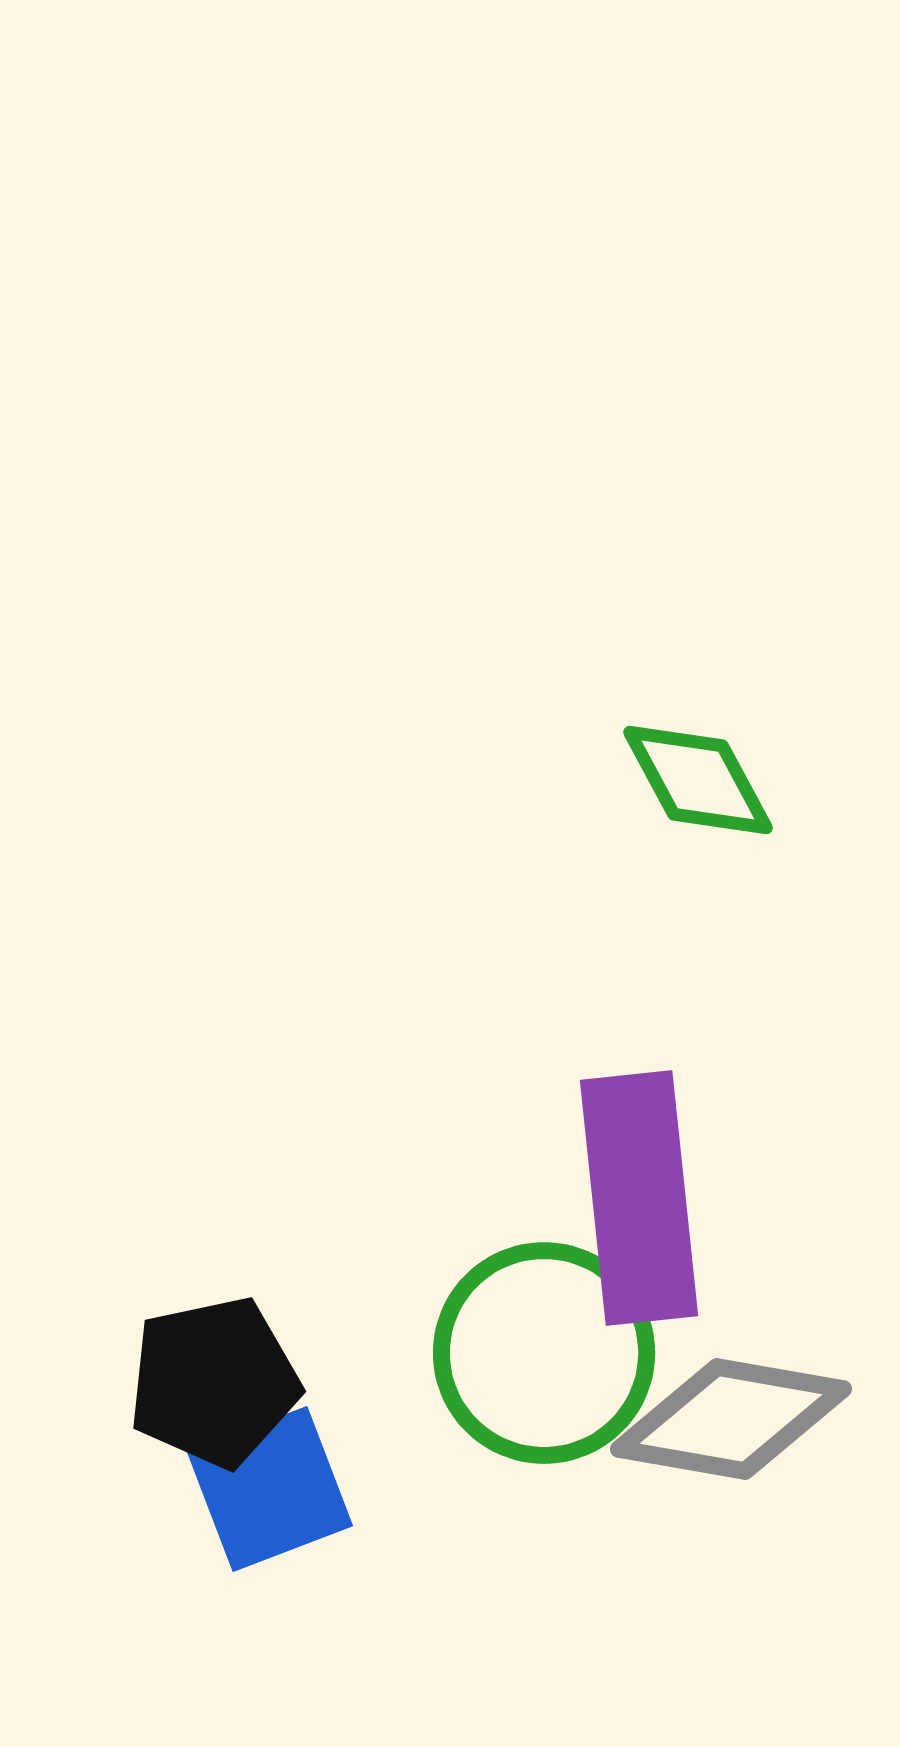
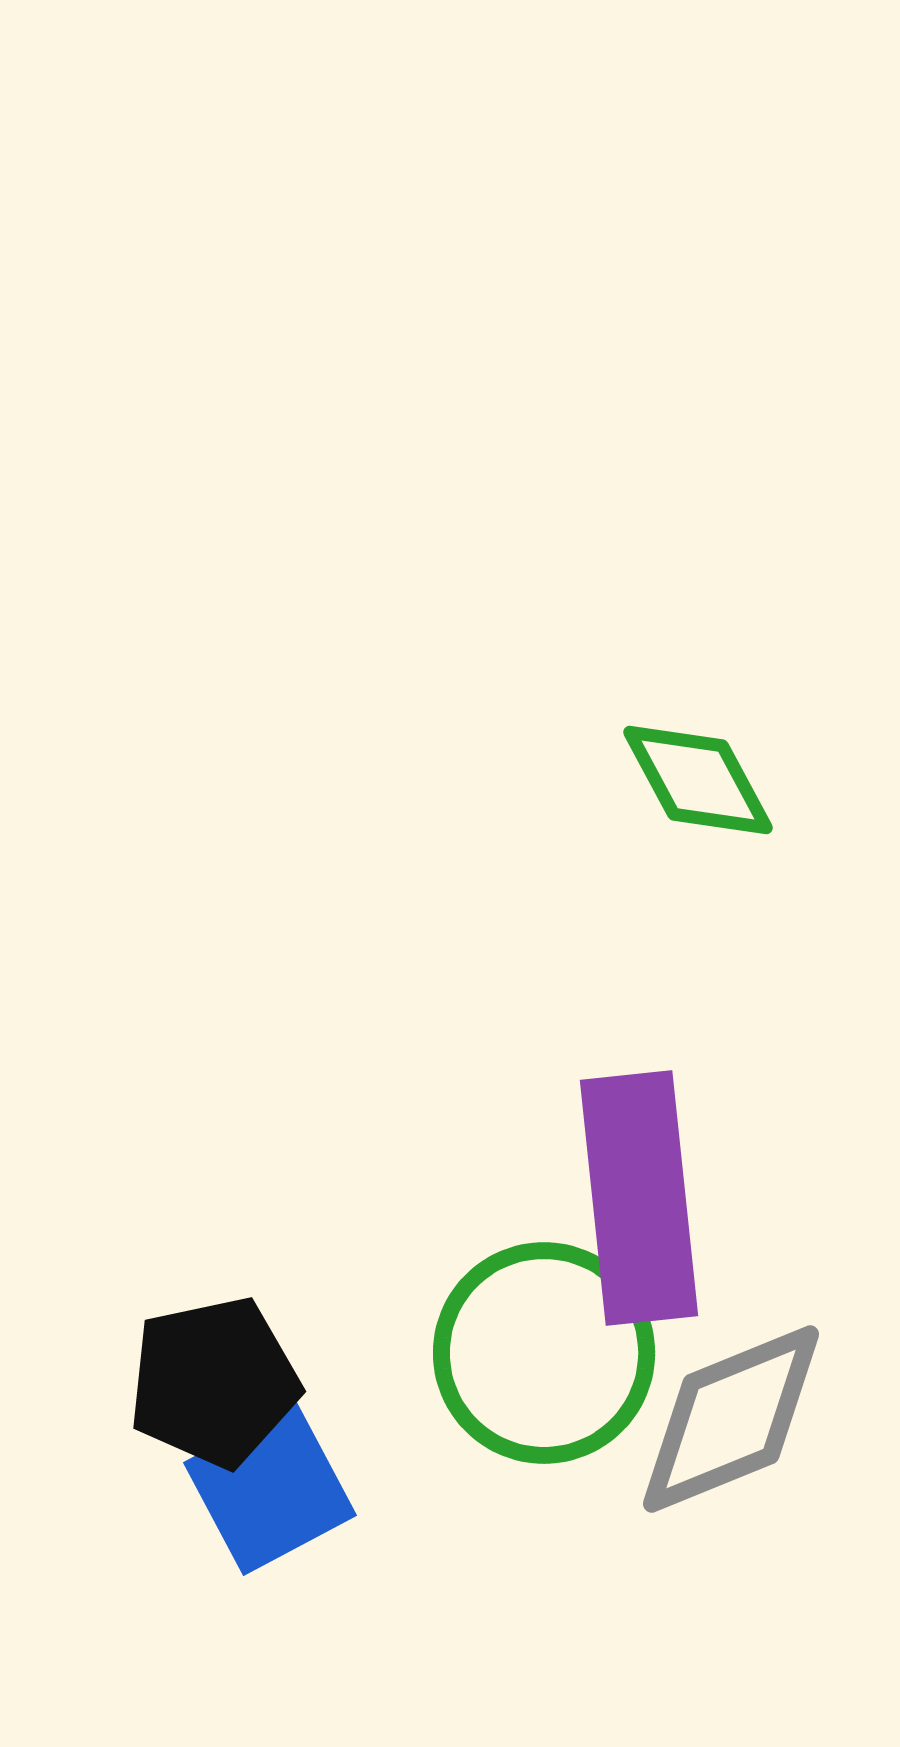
gray diamond: rotated 32 degrees counterclockwise
blue square: rotated 7 degrees counterclockwise
